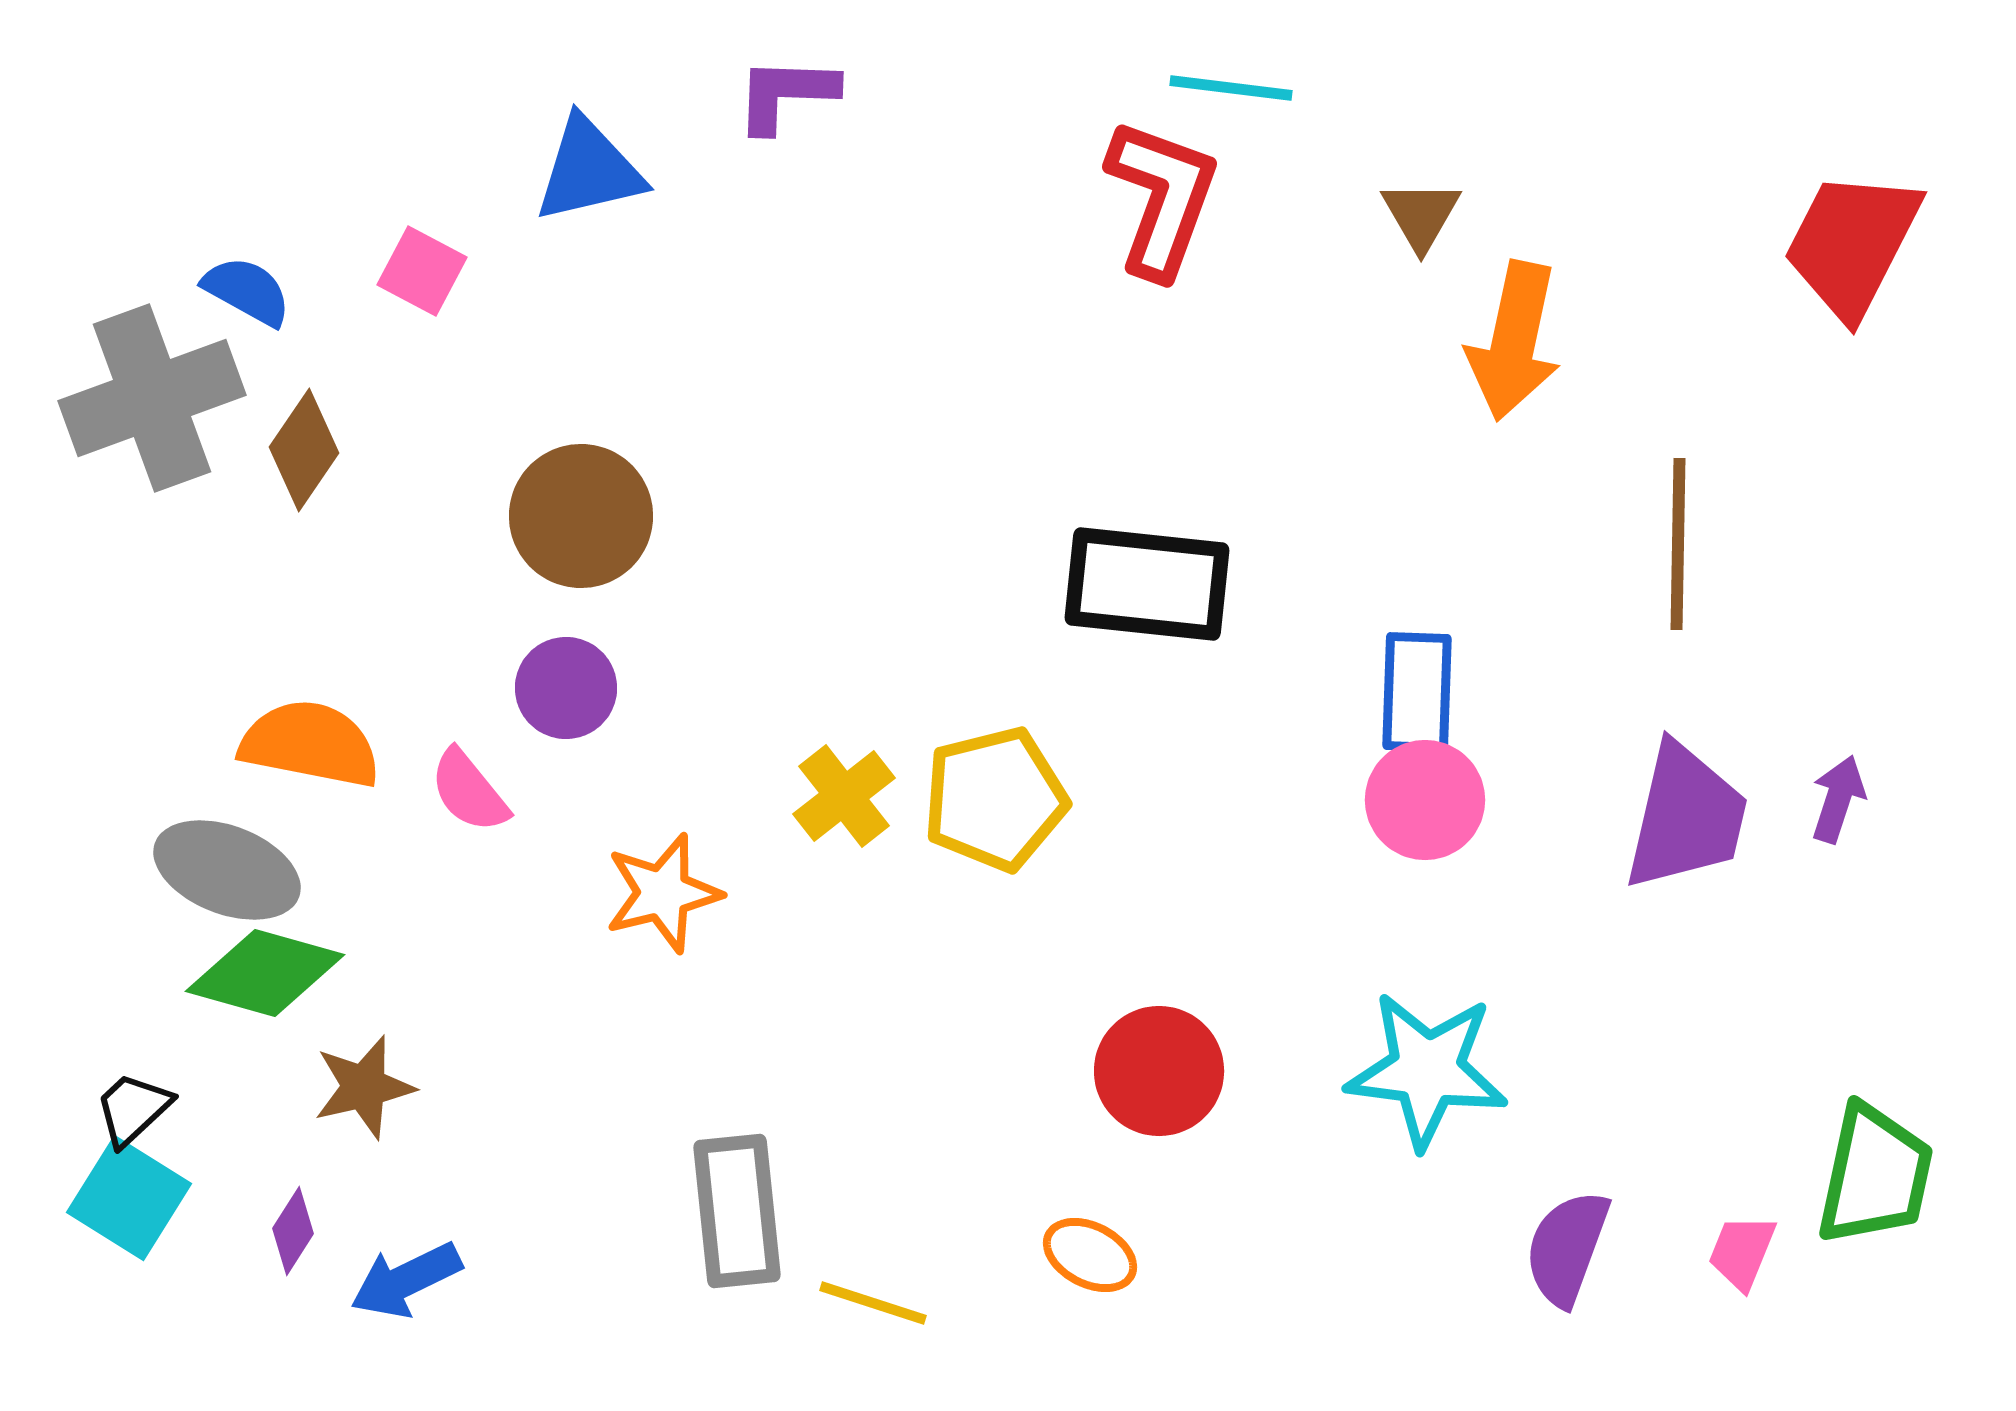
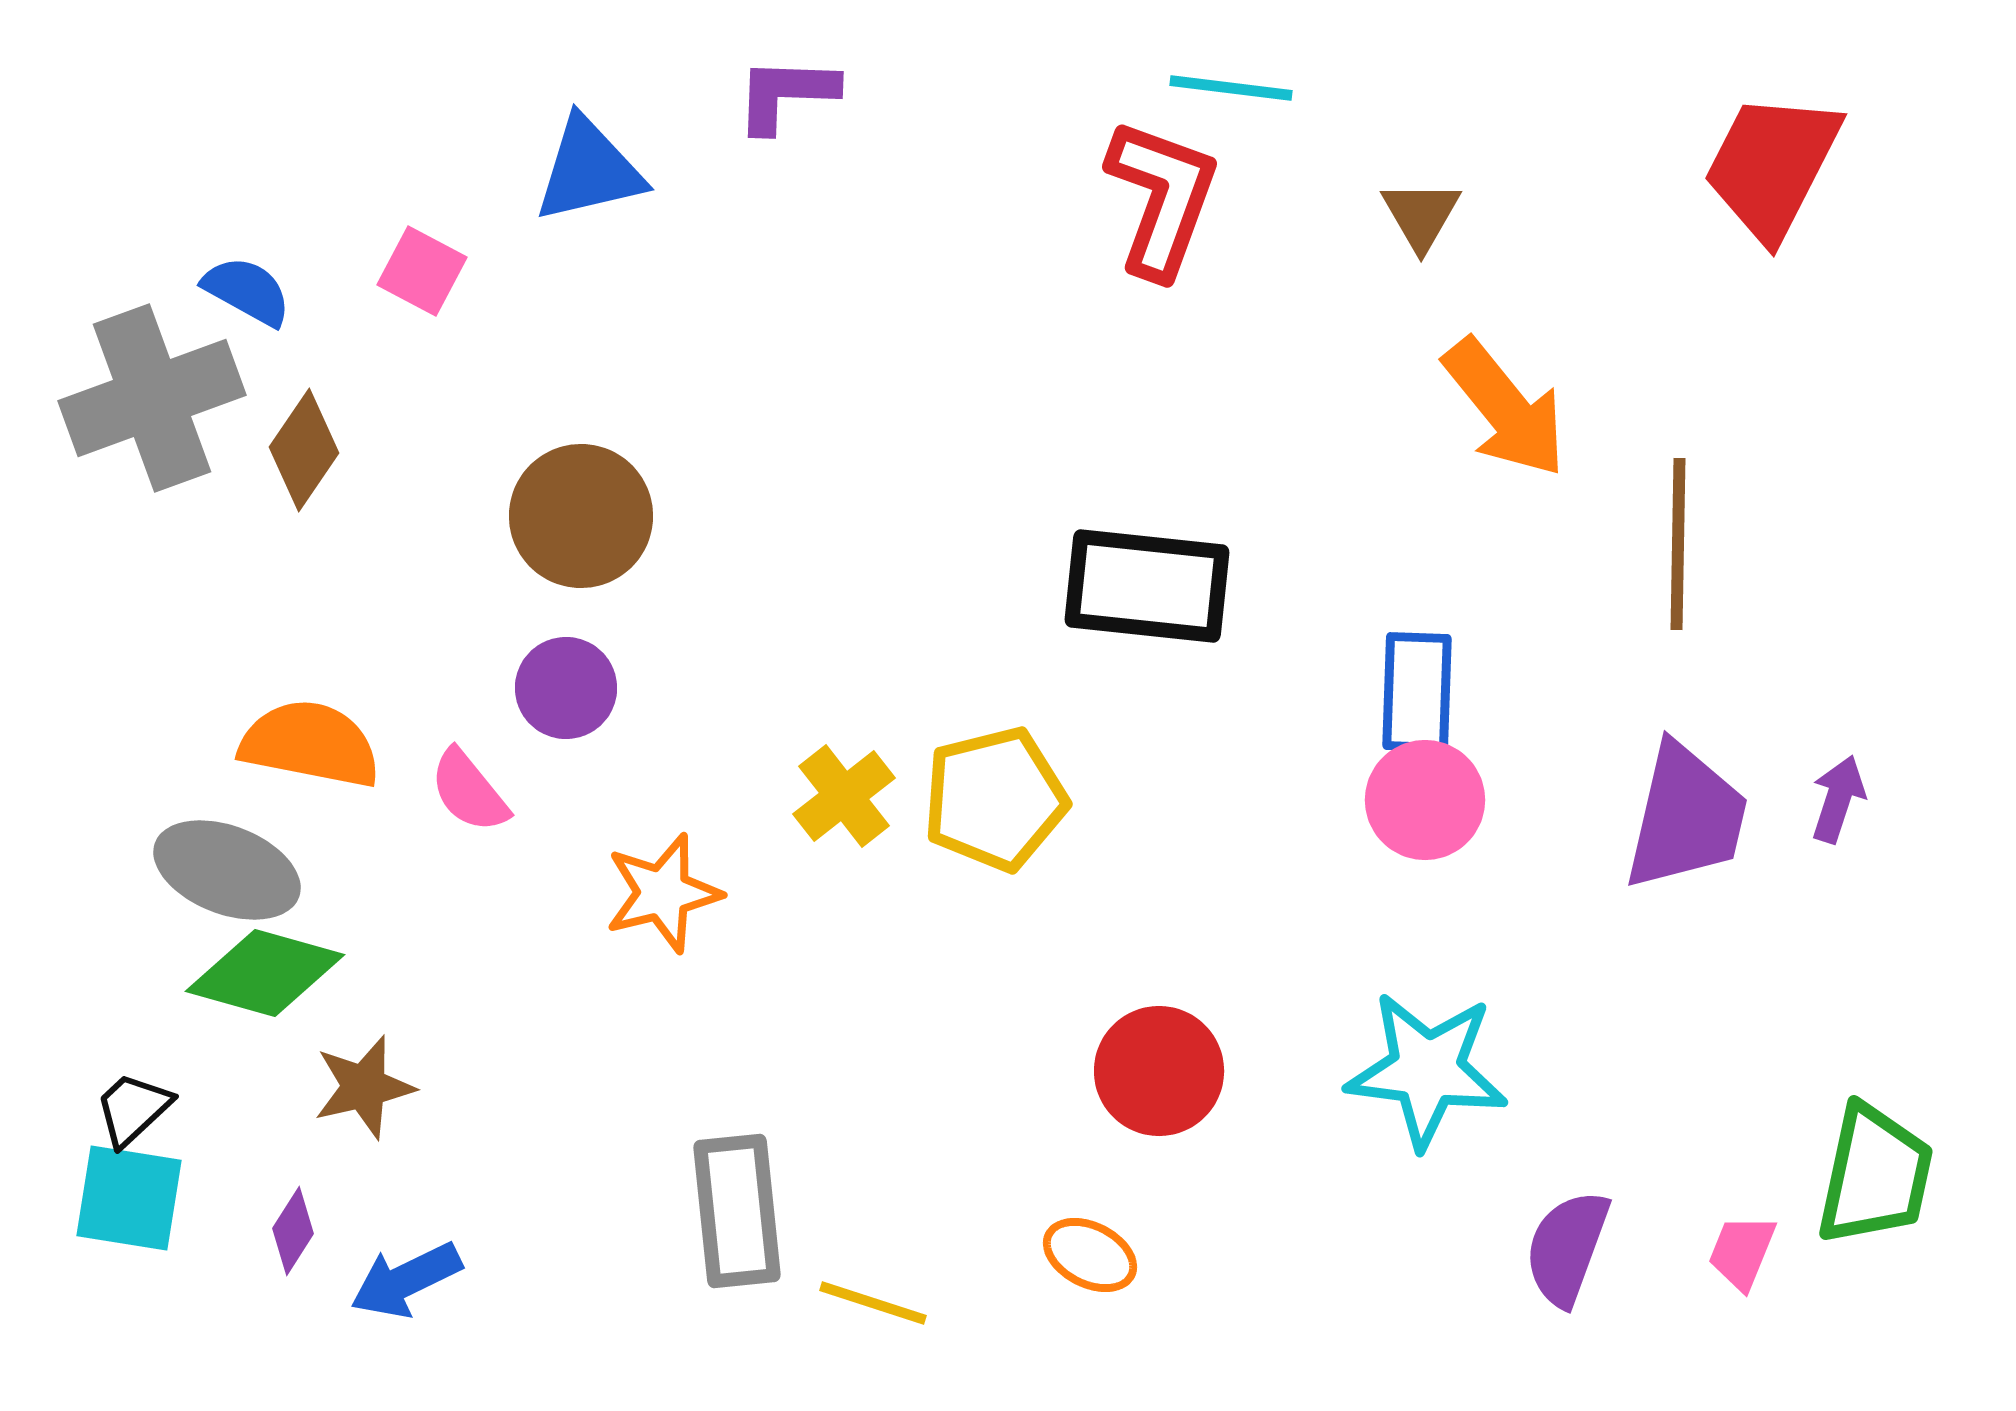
red trapezoid: moved 80 px left, 78 px up
orange arrow: moved 9 px left, 67 px down; rotated 51 degrees counterclockwise
black rectangle: moved 2 px down
cyan square: rotated 23 degrees counterclockwise
